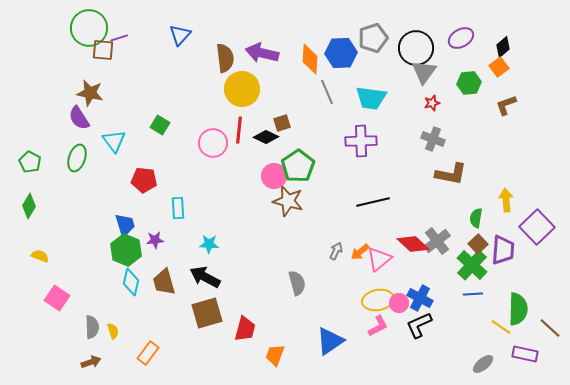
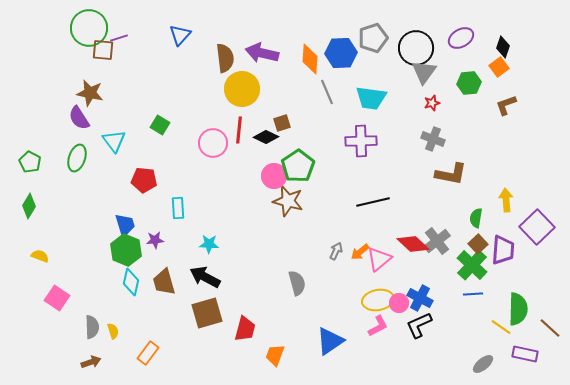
black diamond at (503, 47): rotated 30 degrees counterclockwise
